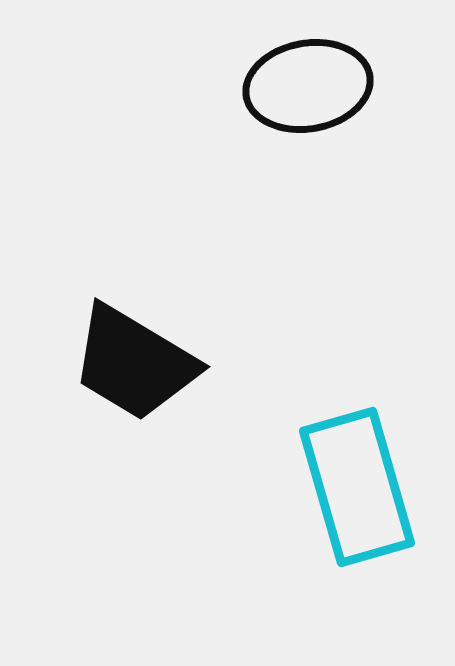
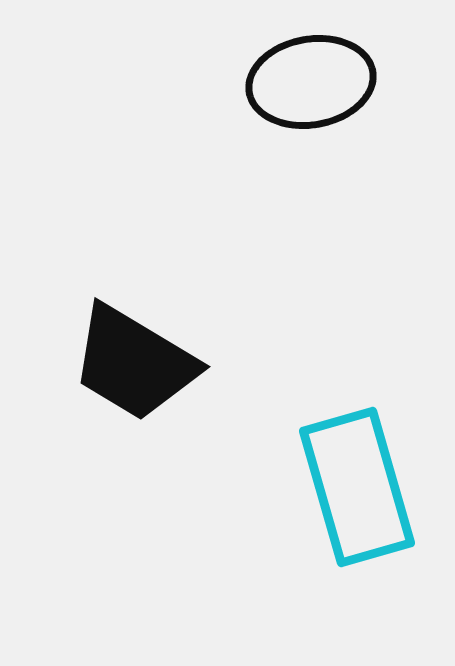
black ellipse: moved 3 px right, 4 px up
